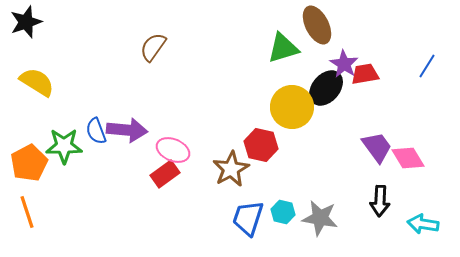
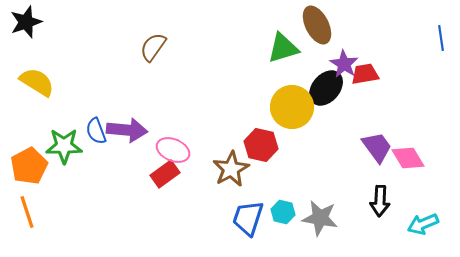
blue line: moved 14 px right, 28 px up; rotated 40 degrees counterclockwise
orange pentagon: moved 3 px down
cyan arrow: rotated 32 degrees counterclockwise
